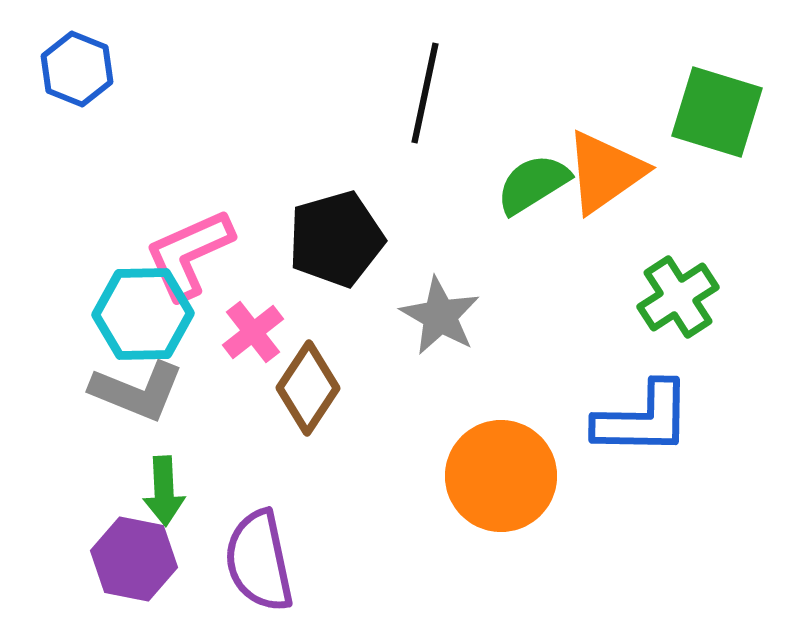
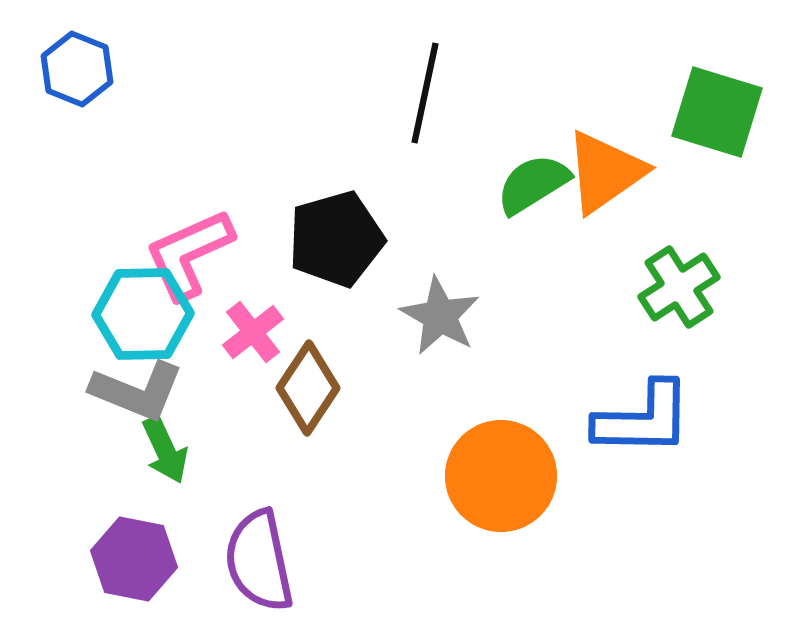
green cross: moved 1 px right, 10 px up
green arrow: moved 1 px right, 41 px up; rotated 22 degrees counterclockwise
